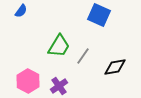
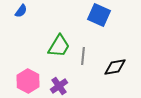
gray line: rotated 30 degrees counterclockwise
